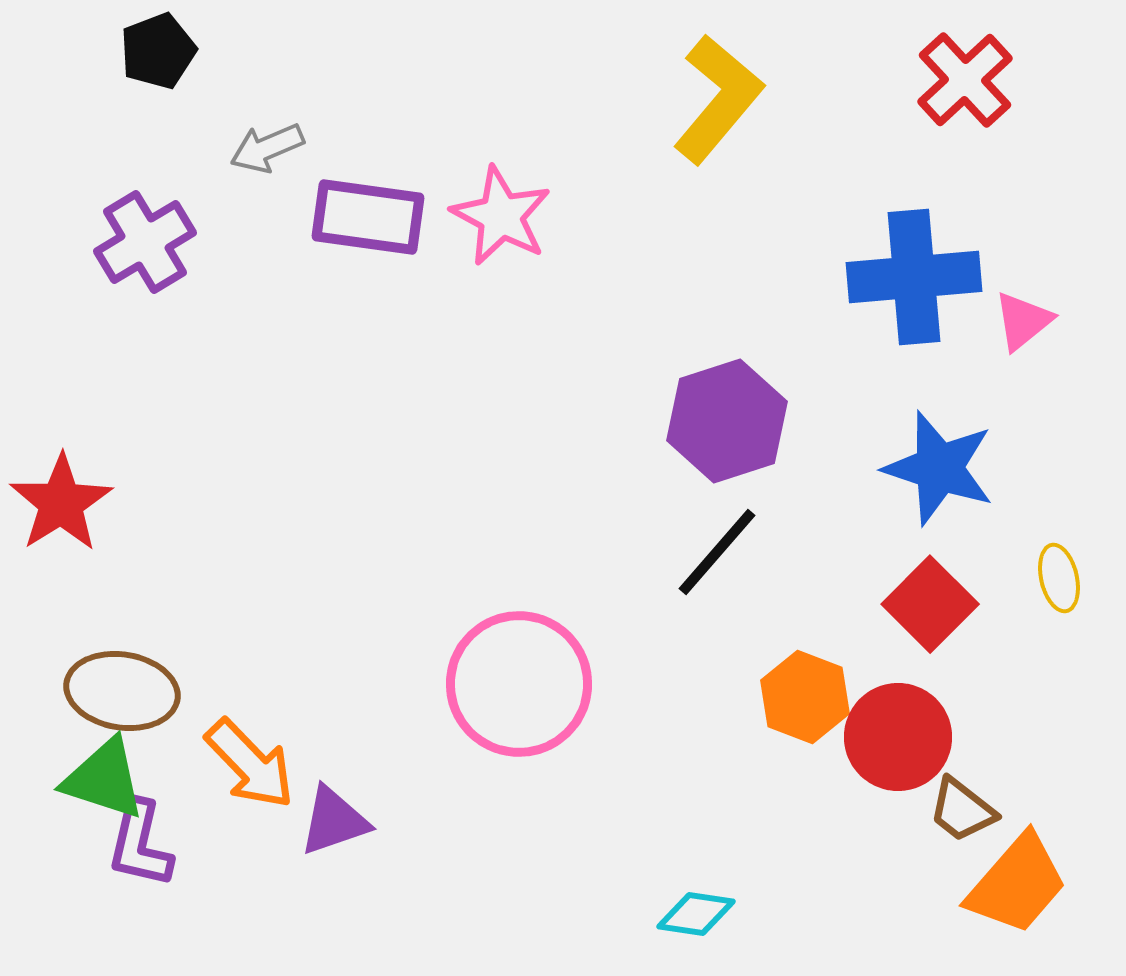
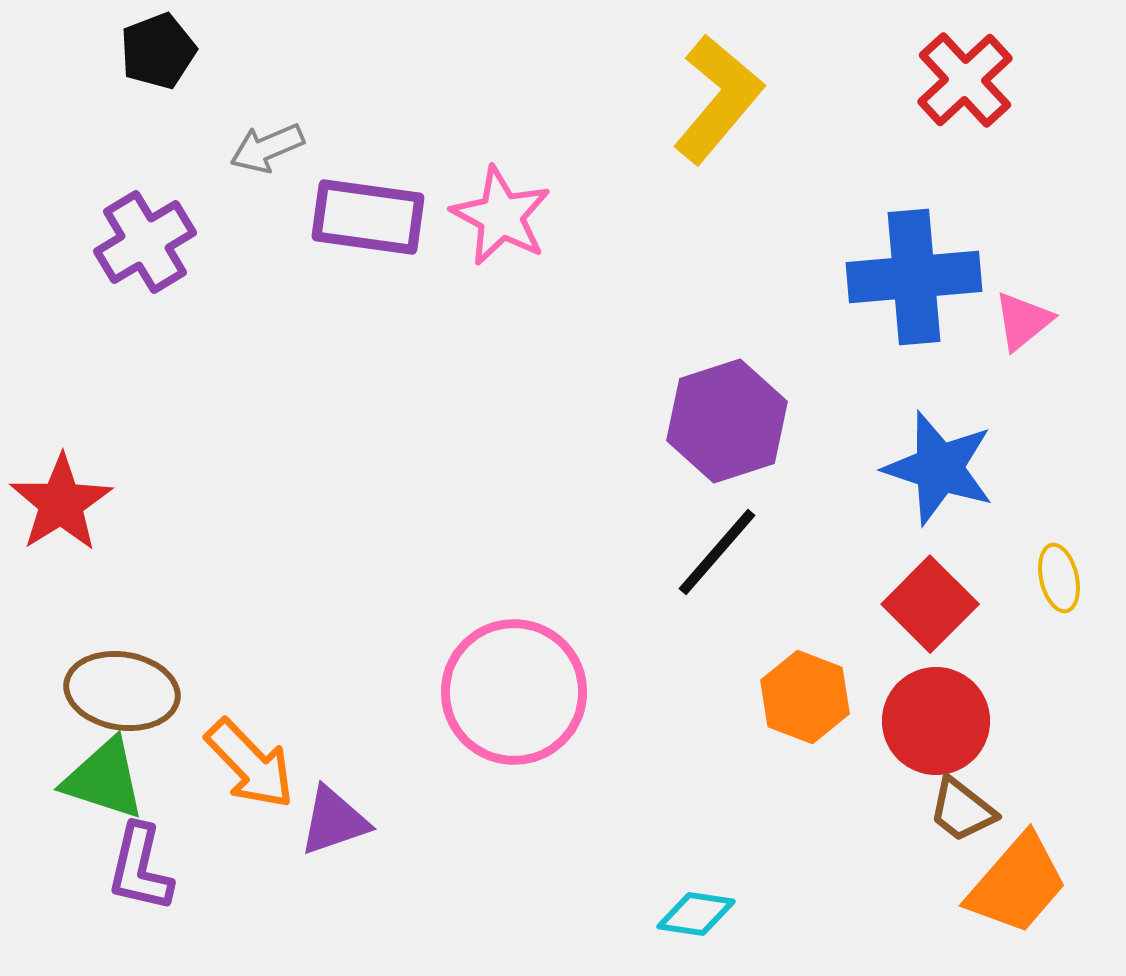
pink circle: moved 5 px left, 8 px down
red circle: moved 38 px right, 16 px up
purple L-shape: moved 24 px down
